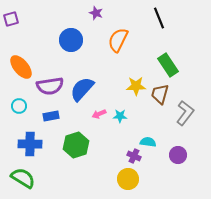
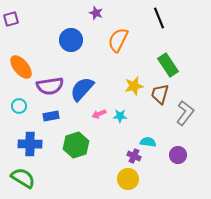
yellow star: moved 2 px left; rotated 12 degrees counterclockwise
